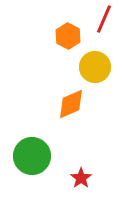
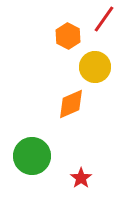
red line: rotated 12 degrees clockwise
